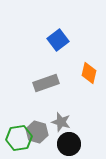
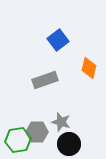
orange diamond: moved 5 px up
gray rectangle: moved 1 px left, 3 px up
gray hexagon: rotated 15 degrees counterclockwise
green hexagon: moved 1 px left, 2 px down
